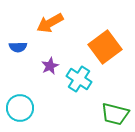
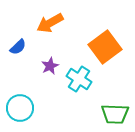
blue semicircle: rotated 42 degrees counterclockwise
green trapezoid: rotated 12 degrees counterclockwise
